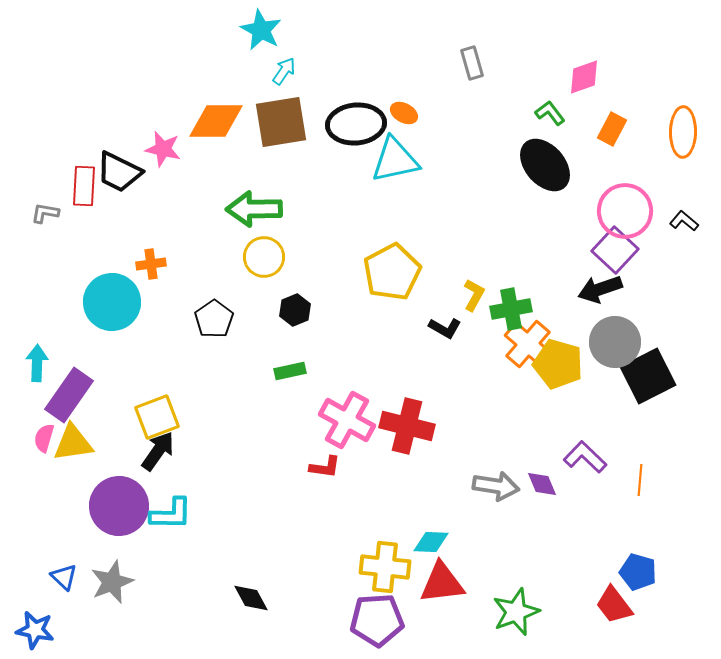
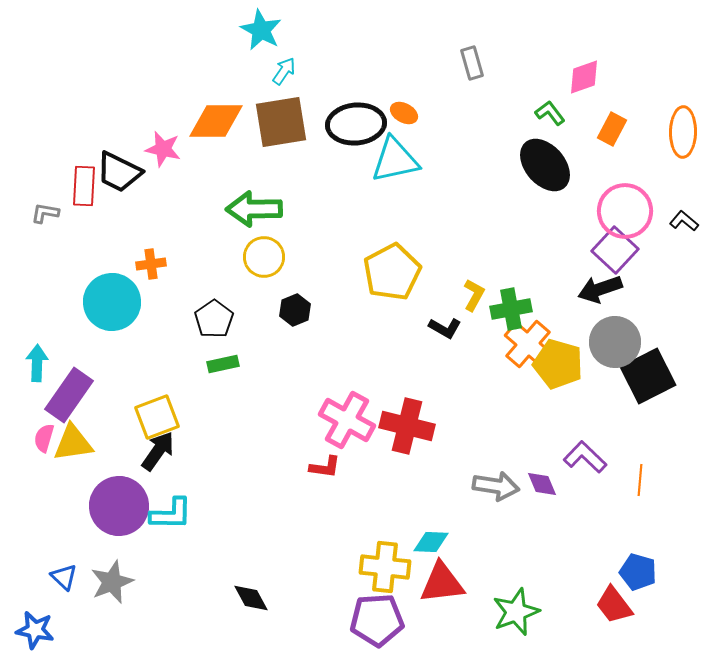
green rectangle at (290, 371): moved 67 px left, 7 px up
